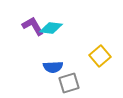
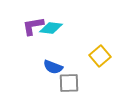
purple L-shape: rotated 70 degrees counterclockwise
blue semicircle: rotated 24 degrees clockwise
gray square: rotated 15 degrees clockwise
